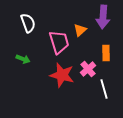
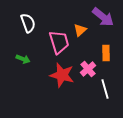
purple arrow: rotated 55 degrees counterclockwise
white line: moved 1 px right
